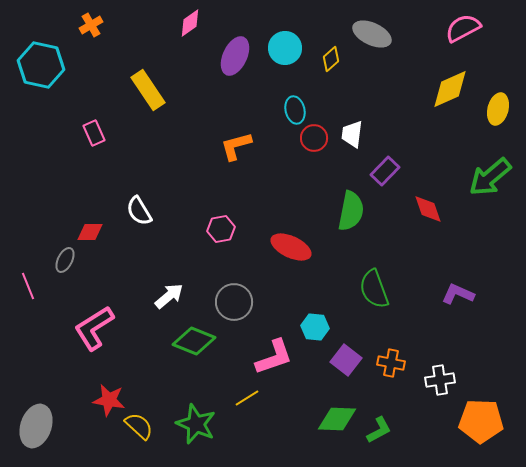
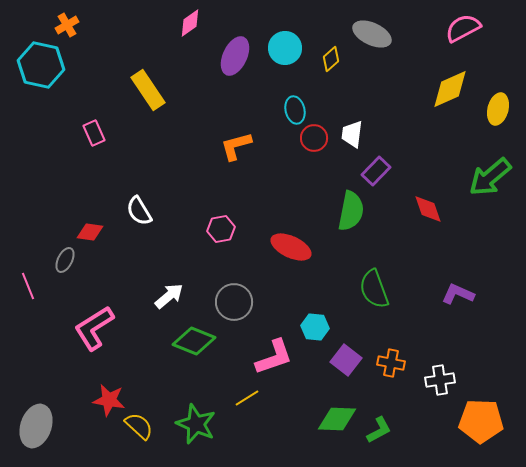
orange cross at (91, 25): moved 24 px left
purple rectangle at (385, 171): moved 9 px left
red diamond at (90, 232): rotated 8 degrees clockwise
